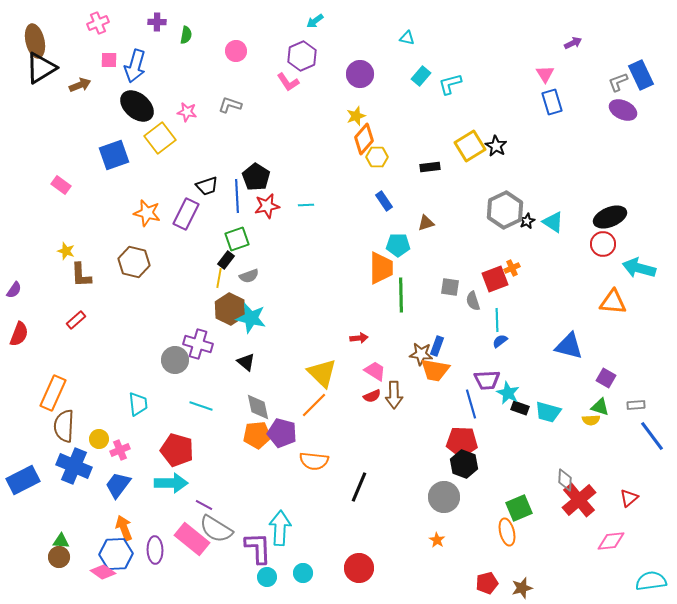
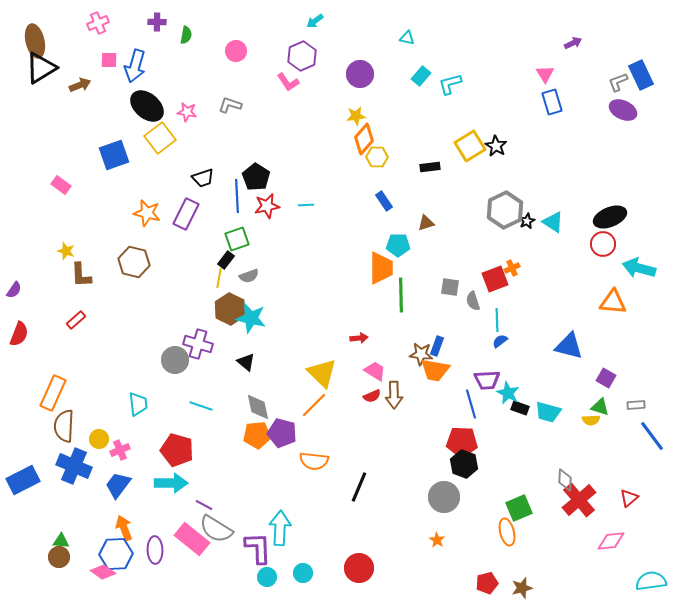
black ellipse at (137, 106): moved 10 px right
yellow star at (356, 116): rotated 12 degrees clockwise
black trapezoid at (207, 186): moved 4 px left, 8 px up
